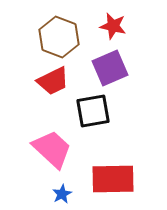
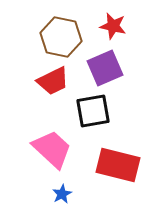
brown hexagon: moved 2 px right; rotated 9 degrees counterclockwise
purple square: moved 5 px left
red rectangle: moved 5 px right, 14 px up; rotated 15 degrees clockwise
